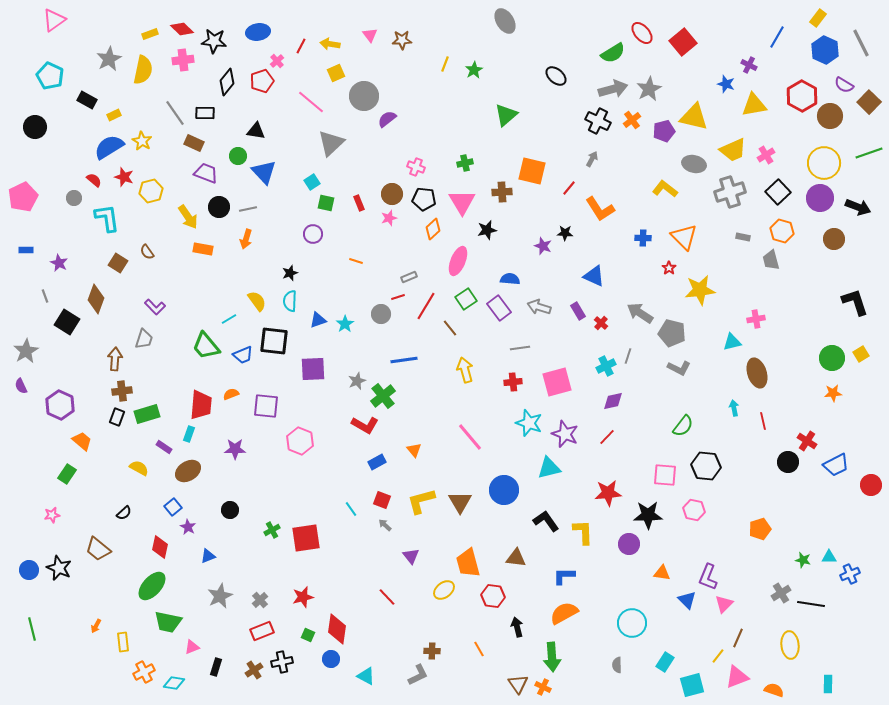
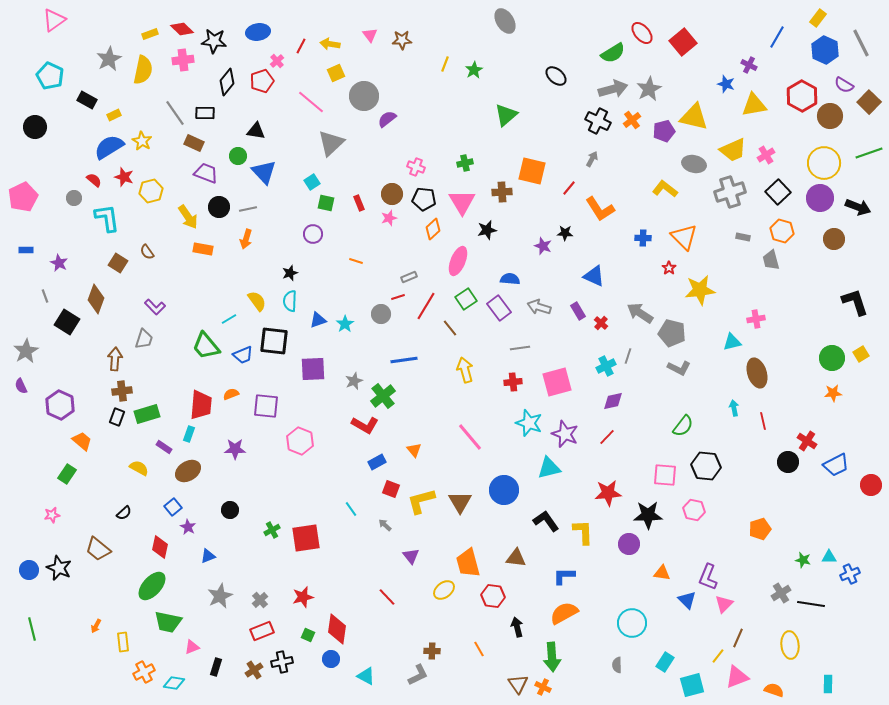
gray star at (357, 381): moved 3 px left
red square at (382, 500): moved 9 px right, 11 px up
